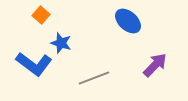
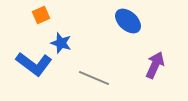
orange square: rotated 24 degrees clockwise
purple arrow: rotated 20 degrees counterclockwise
gray line: rotated 44 degrees clockwise
